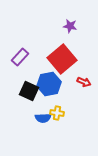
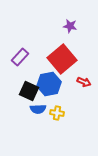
blue semicircle: moved 5 px left, 9 px up
